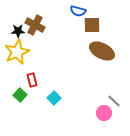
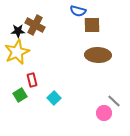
brown ellipse: moved 4 px left, 4 px down; rotated 25 degrees counterclockwise
green square: rotated 16 degrees clockwise
